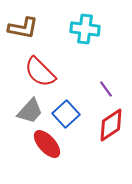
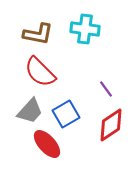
brown L-shape: moved 15 px right, 6 px down
blue square: rotated 12 degrees clockwise
